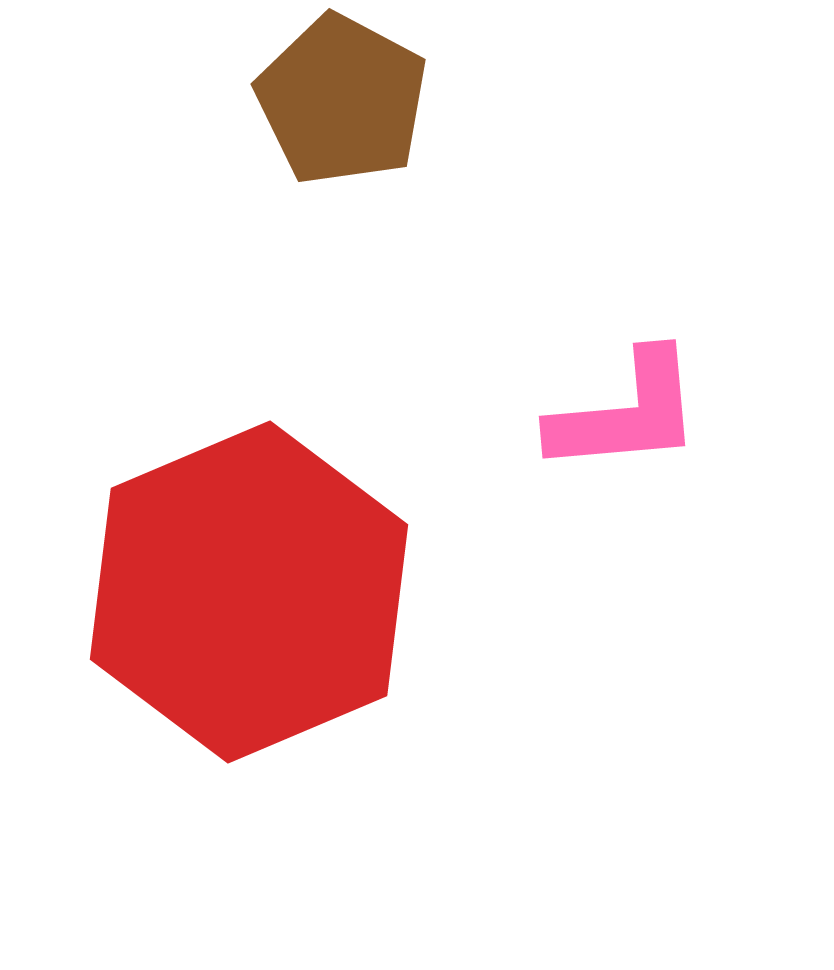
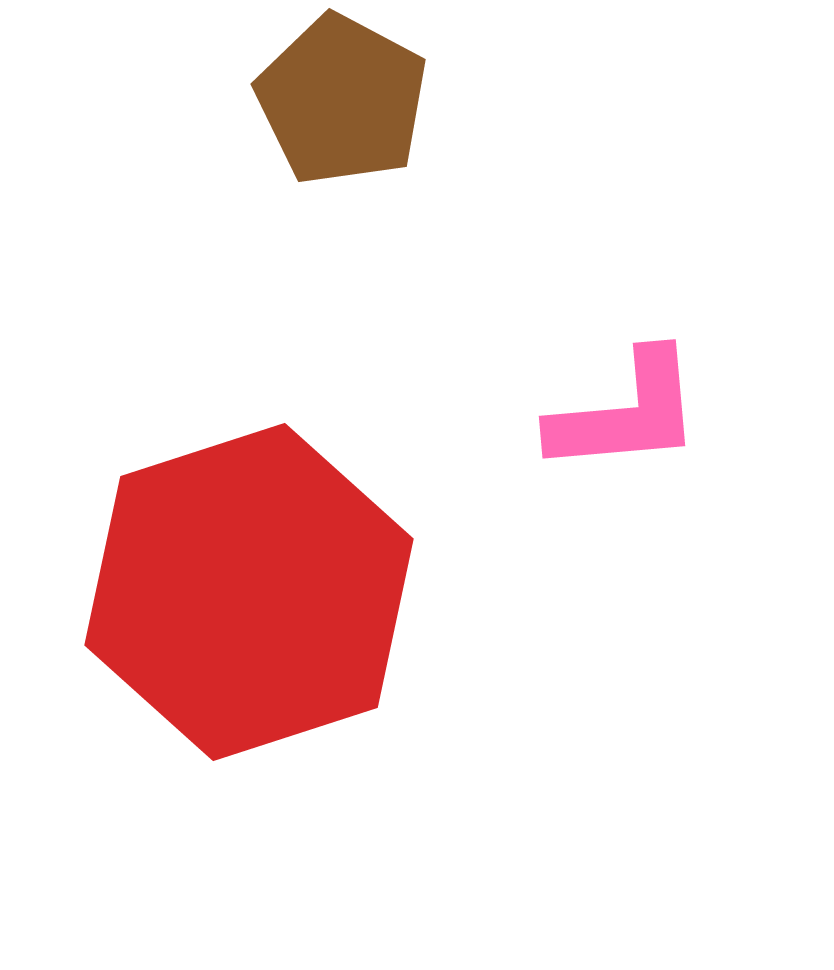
red hexagon: rotated 5 degrees clockwise
